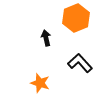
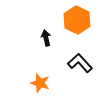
orange hexagon: moved 1 px right, 2 px down; rotated 12 degrees counterclockwise
